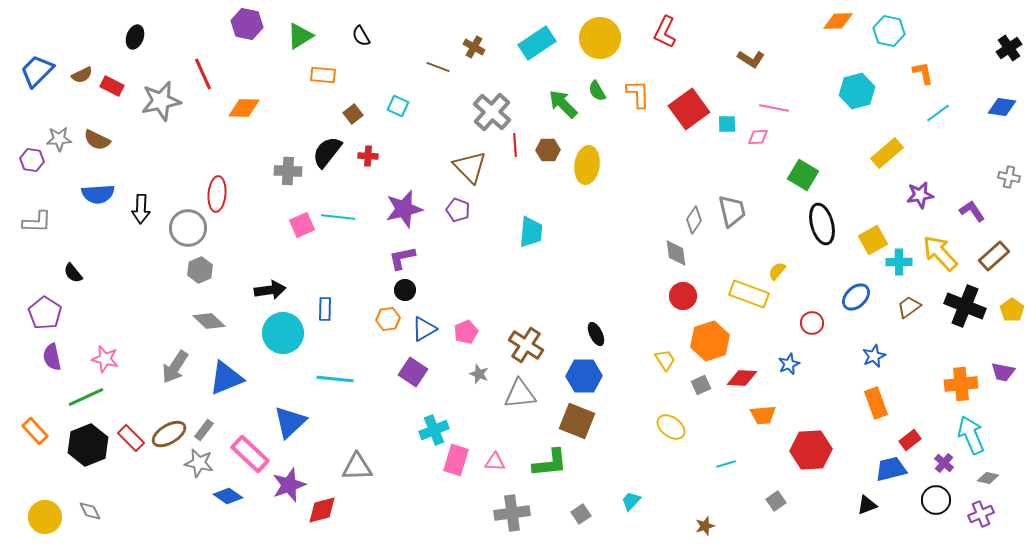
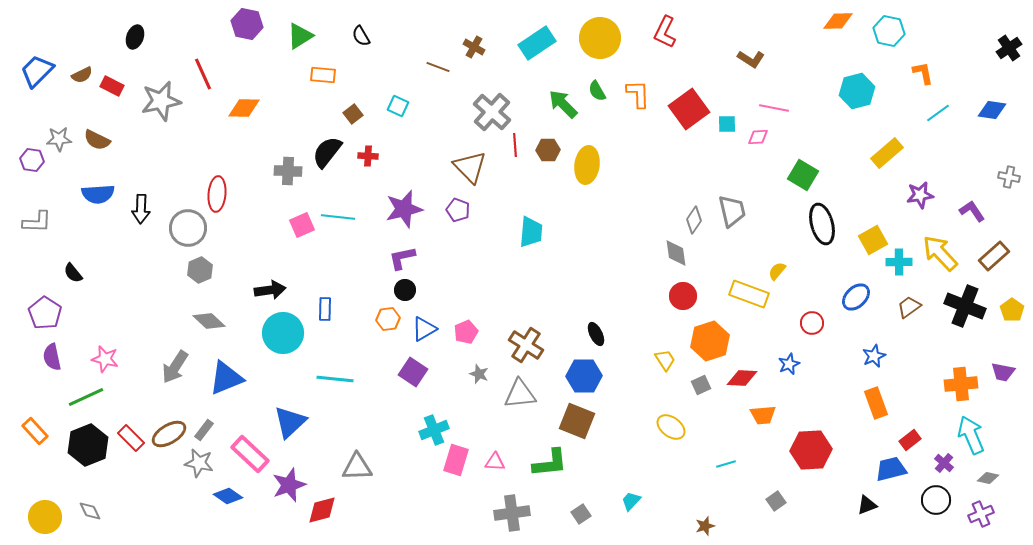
blue diamond at (1002, 107): moved 10 px left, 3 px down
